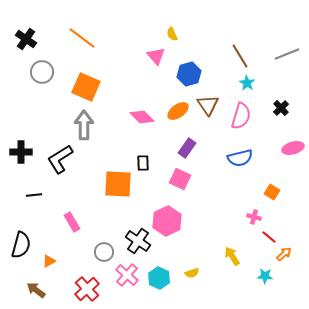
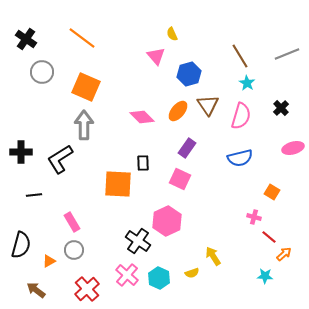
orange ellipse at (178, 111): rotated 15 degrees counterclockwise
gray circle at (104, 252): moved 30 px left, 2 px up
yellow arrow at (232, 256): moved 19 px left
